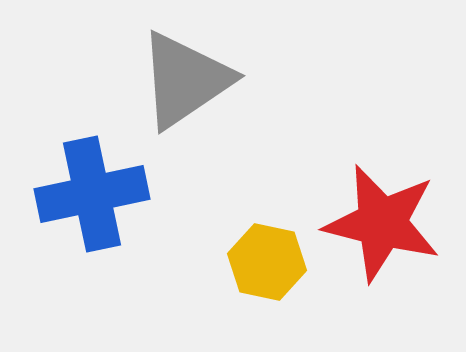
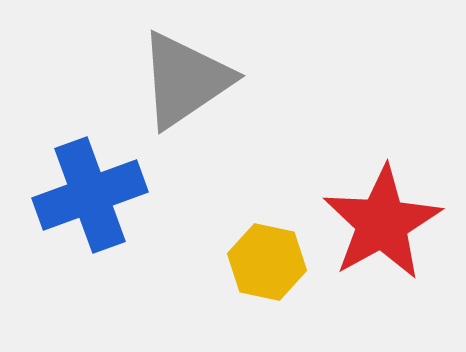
blue cross: moved 2 px left, 1 px down; rotated 8 degrees counterclockwise
red star: rotated 29 degrees clockwise
